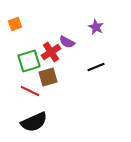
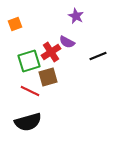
purple star: moved 20 px left, 11 px up
black line: moved 2 px right, 11 px up
black semicircle: moved 6 px left; rotated 8 degrees clockwise
